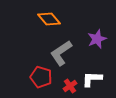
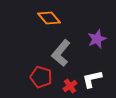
orange diamond: moved 1 px up
gray L-shape: rotated 16 degrees counterclockwise
white L-shape: rotated 15 degrees counterclockwise
